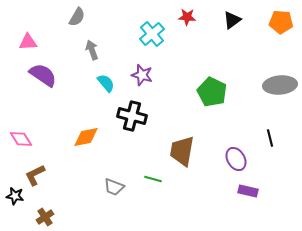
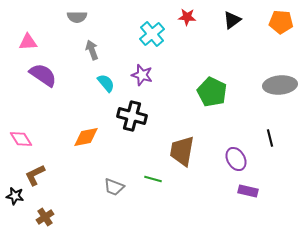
gray semicircle: rotated 60 degrees clockwise
